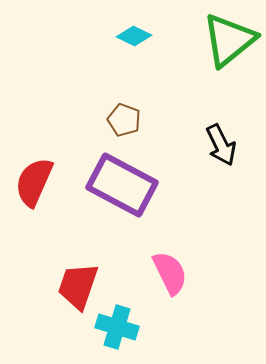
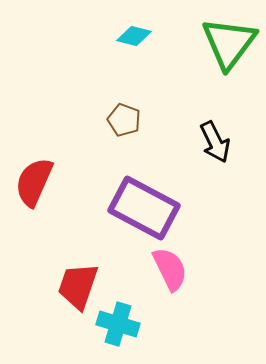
cyan diamond: rotated 12 degrees counterclockwise
green triangle: moved 3 px down; rotated 14 degrees counterclockwise
black arrow: moved 6 px left, 3 px up
purple rectangle: moved 22 px right, 23 px down
pink semicircle: moved 4 px up
cyan cross: moved 1 px right, 3 px up
